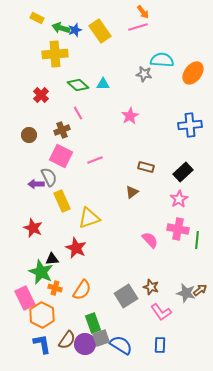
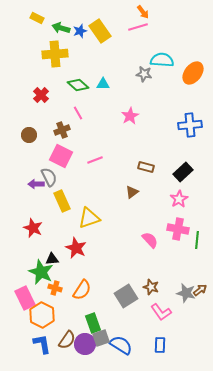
blue star at (75, 30): moved 5 px right, 1 px down
